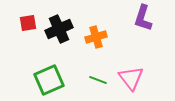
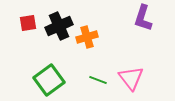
black cross: moved 3 px up
orange cross: moved 9 px left
green square: rotated 12 degrees counterclockwise
